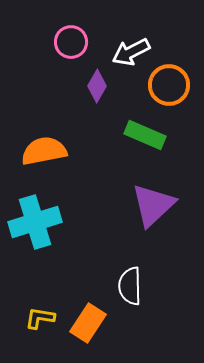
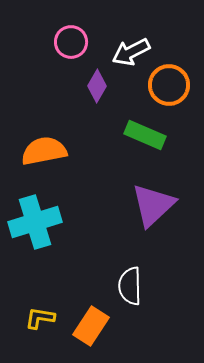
orange rectangle: moved 3 px right, 3 px down
